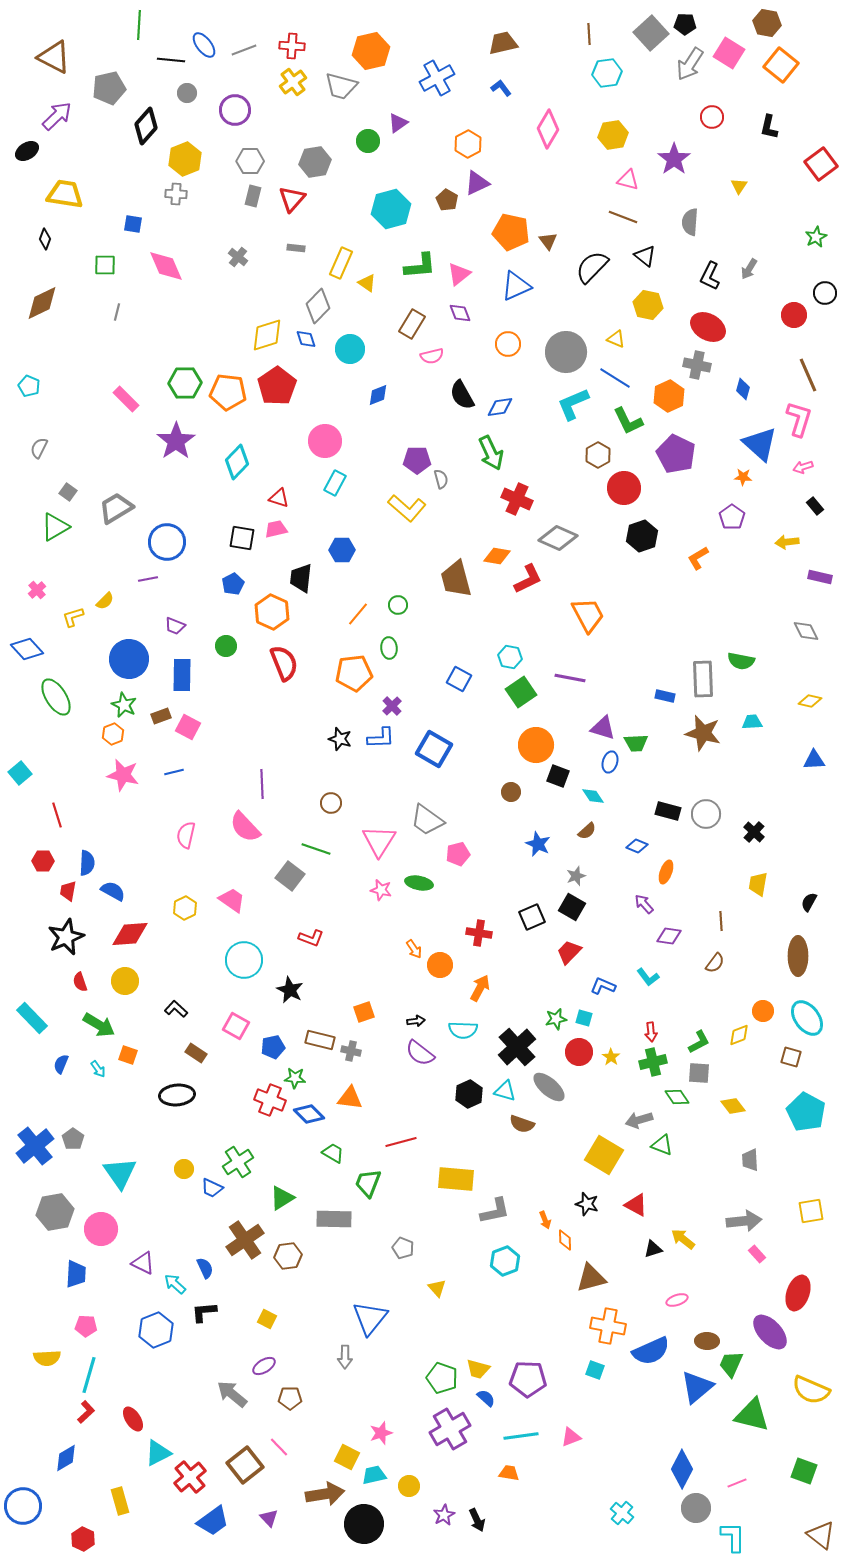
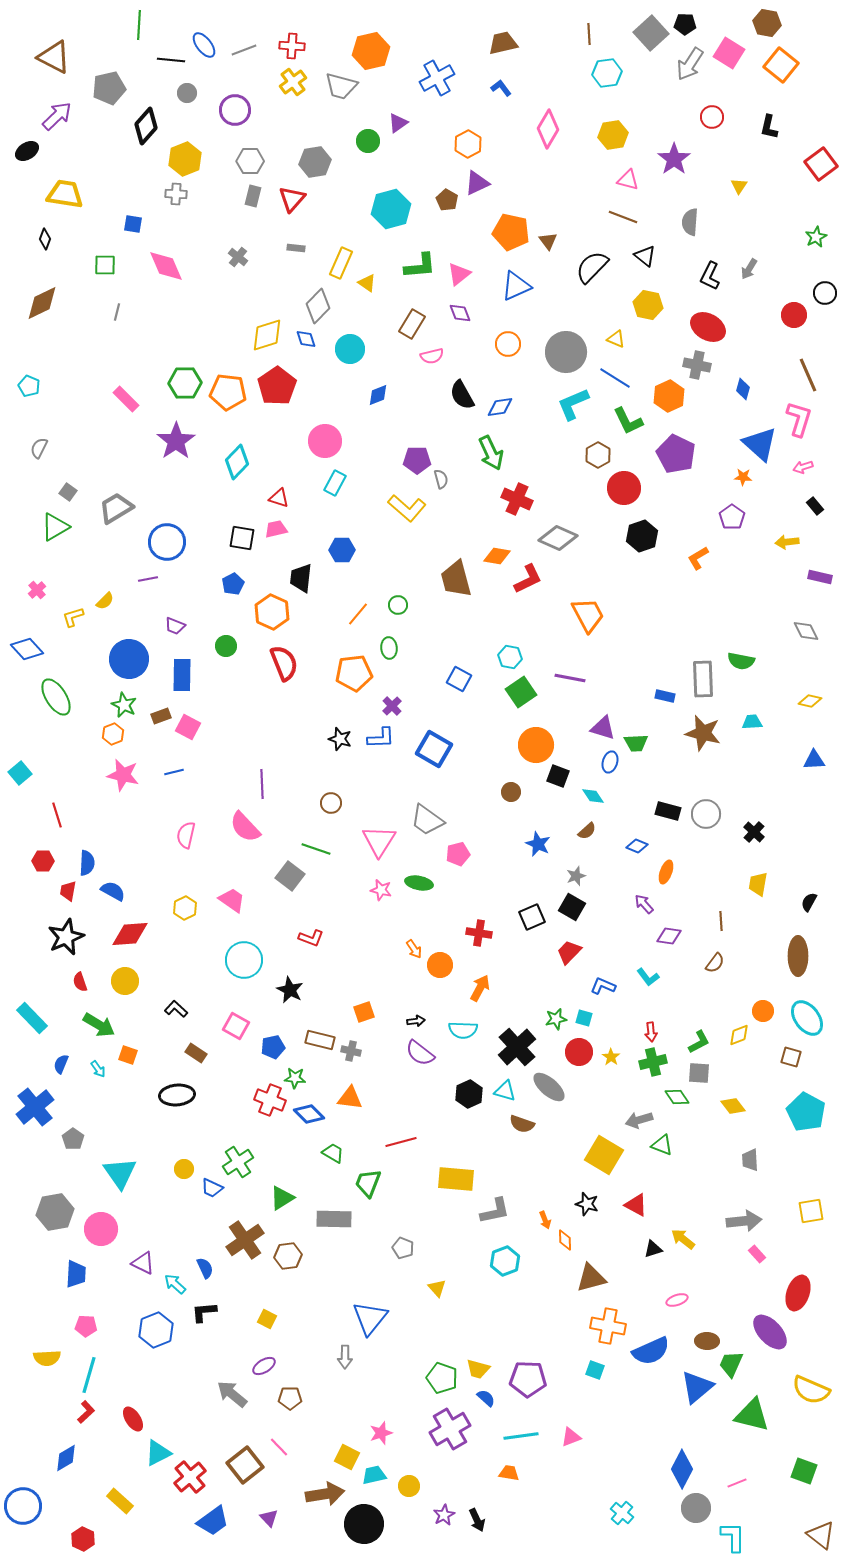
blue cross at (35, 1146): moved 39 px up
yellow rectangle at (120, 1501): rotated 32 degrees counterclockwise
